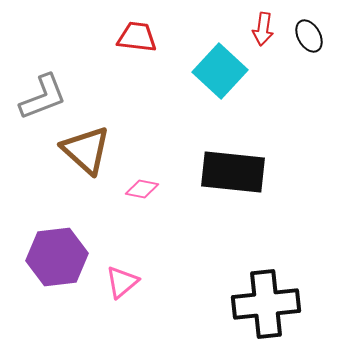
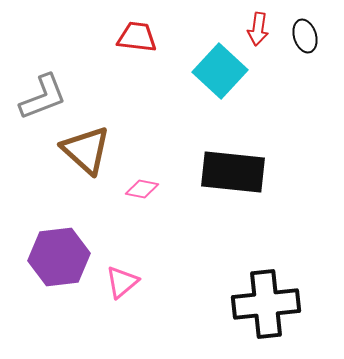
red arrow: moved 5 px left
black ellipse: moved 4 px left; rotated 12 degrees clockwise
purple hexagon: moved 2 px right
